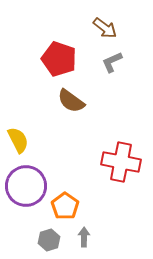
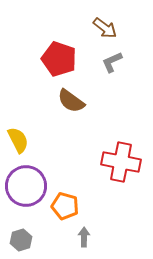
orange pentagon: rotated 20 degrees counterclockwise
gray hexagon: moved 28 px left
